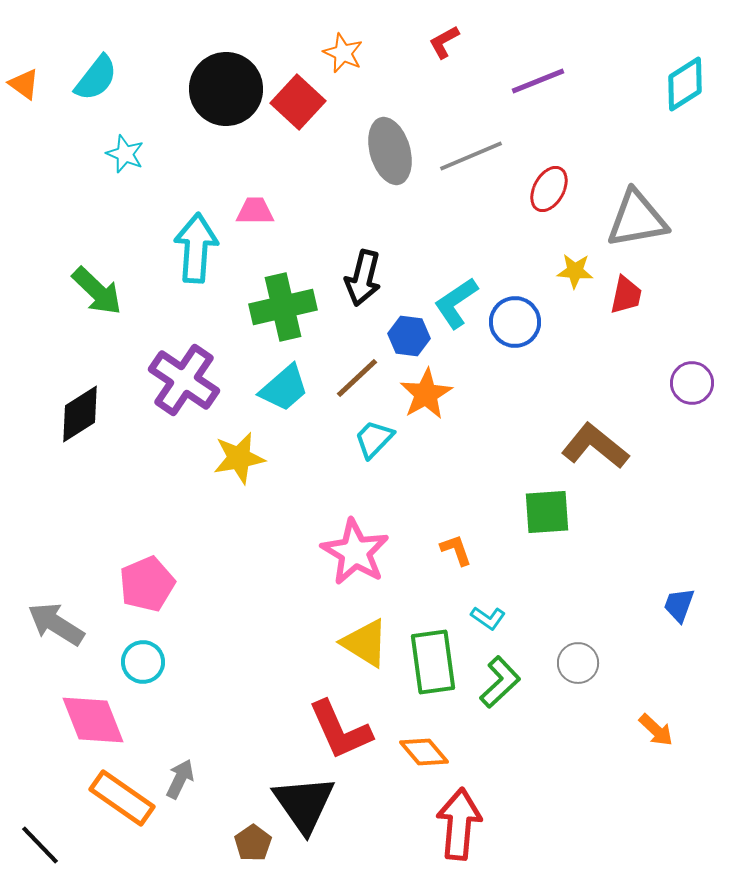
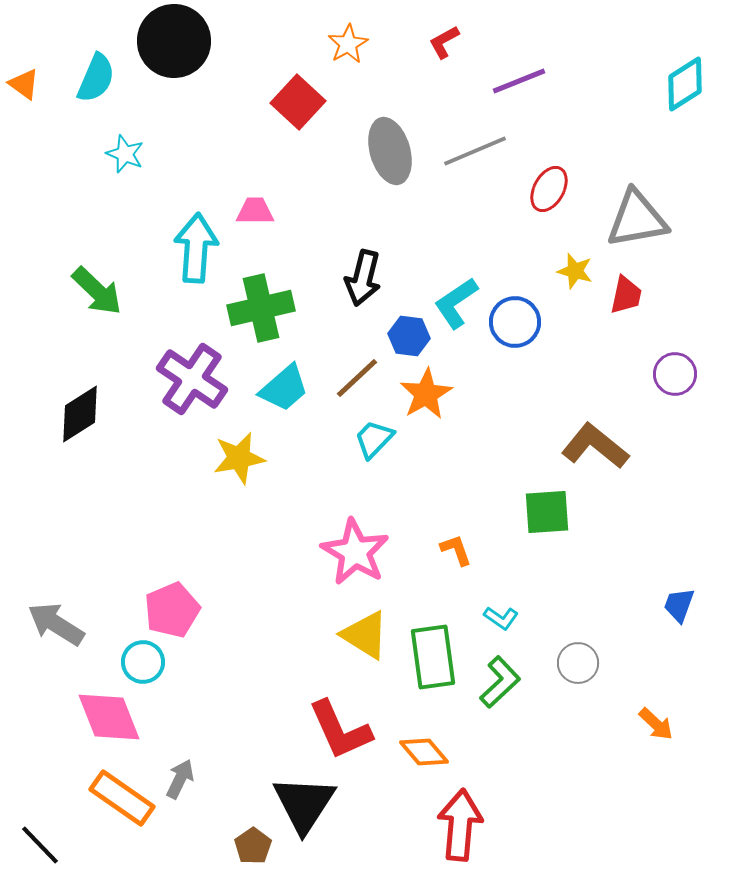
orange star at (343, 53): moved 5 px right, 9 px up; rotated 18 degrees clockwise
cyan semicircle at (96, 78): rotated 15 degrees counterclockwise
purple line at (538, 81): moved 19 px left
black circle at (226, 89): moved 52 px left, 48 px up
gray line at (471, 156): moved 4 px right, 5 px up
yellow star at (575, 271): rotated 12 degrees clockwise
green cross at (283, 307): moved 22 px left, 1 px down
purple cross at (184, 380): moved 8 px right, 1 px up
purple circle at (692, 383): moved 17 px left, 9 px up
pink pentagon at (147, 584): moved 25 px right, 26 px down
cyan L-shape at (488, 618): moved 13 px right
yellow triangle at (365, 643): moved 8 px up
green rectangle at (433, 662): moved 5 px up
pink diamond at (93, 720): moved 16 px right, 3 px up
orange arrow at (656, 730): moved 6 px up
black triangle at (304, 804): rotated 8 degrees clockwise
red arrow at (459, 824): moved 1 px right, 1 px down
brown pentagon at (253, 843): moved 3 px down
